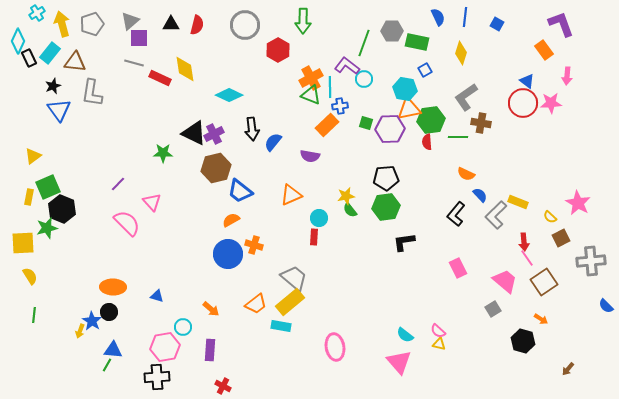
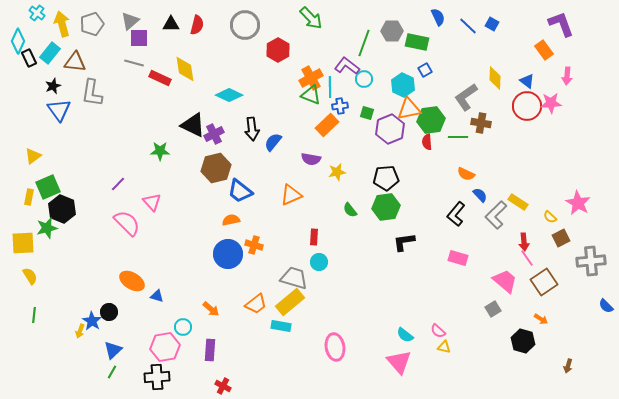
cyan cross at (37, 13): rotated 21 degrees counterclockwise
blue line at (465, 17): moved 3 px right, 9 px down; rotated 54 degrees counterclockwise
green arrow at (303, 21): moved 8 px right, 3 px up; rotated 45 degrees counterclockwise
blue square at (497, 24): moved 5 px left
yellow diamond at (461, 53): moved 34 px right, 25 px down; rotated 15 degrees counterclockwise
cyan hexagon at (405, 89): moved 2 px left, 4 px up; rotated 15 degrees clockwise
red circle at (523, 103): moved 4 px right, 3 px down
green square at (366, 123): moved 1 px right, 10 px up
purple hexagon at (390, 129): rotated 20 degrees counterclockwise
black triangle at (194, 133): moved 1 px left, 8 px up
green star at (163, 153): moved 3 px left, 2 px up
purple semicircle at (310, 156): moved 1 px right, 3 px down
yellow star at (346, 196): moved 9 px left, 24 px up
yellow rectangle at (518, 202): rotated 12 degrees clockwise
cyan circle at (319, 218): moved 44 px down
orange semicircle at (231, 220): rotated 18 degrees clockwise
pink rectangle at (458, 268): moved 10 px up; rotated 48 degrees counterclockwise
gray trapezoid at (294, 278): rotated 24 degrees counterclockwise
orange ellipse at (113, 287): moved 19 px right, 6 px up; rotated 30 degrees clockwise
yellow triangle at (439, 344): moved 5 px right, 3 px down
blue triangle at (113, 350): rotated 48 degrees counterclockwise
green line at (107, 365): moved 5 px right, 7 px down
brown arrow at (568, 369): moved 3 px up; rotated 24 degrees counterclockwise
